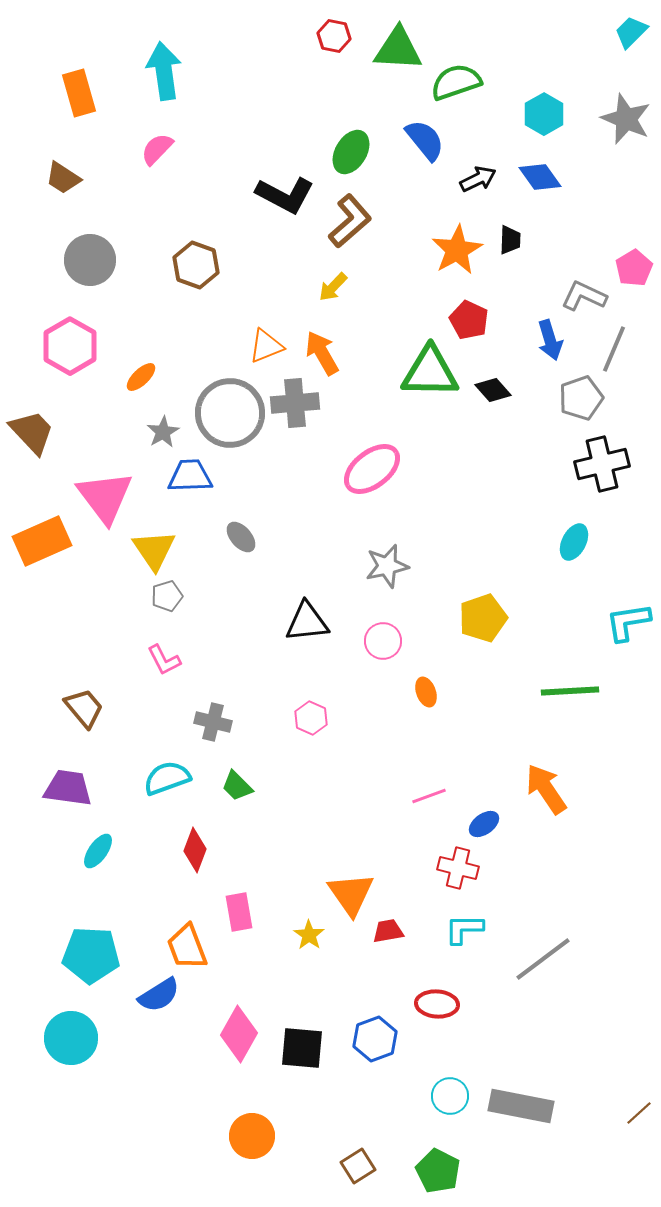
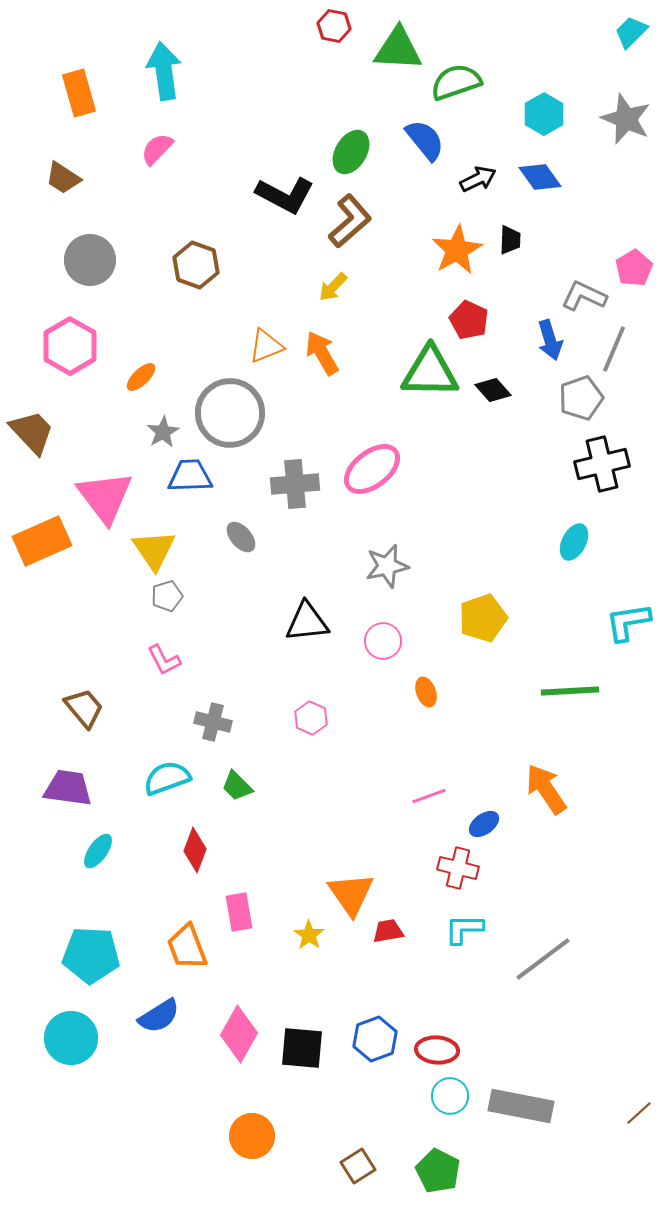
red hexagon at (334, 36): moved 10 px up
gray cross at (295, 403): moved 81 px down
blue semicircle at (159, 995): moved 21 px down
red ellipse at (437, 1004): moved 46 px down
